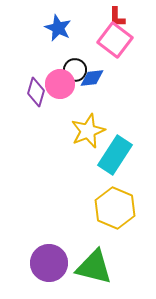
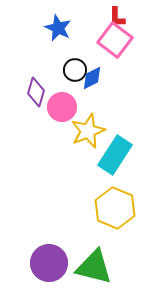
blue diamond: rotated 20 degrees counterclockwise
pink circle: moved 2 px right, 23 px down
